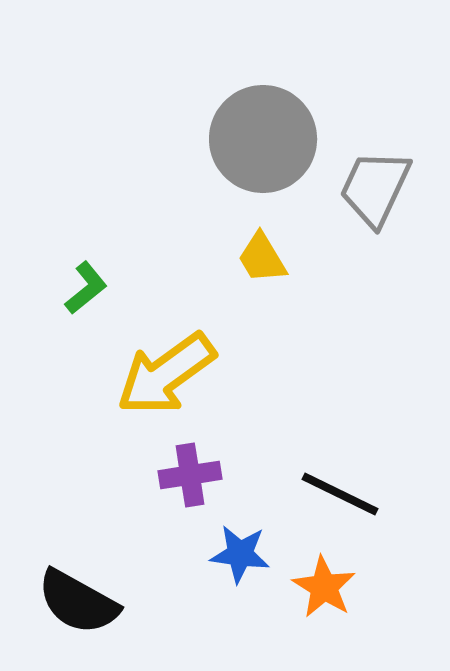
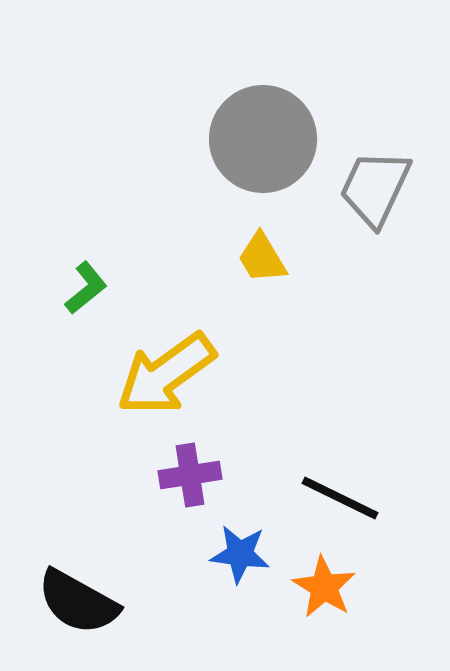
black line: moved 4 px down
